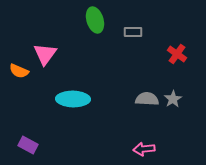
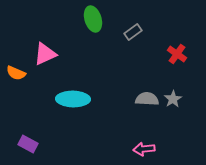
green ellipse: moved 2 px left, 1 px up
gray rectangle: rotated 36 degrees counterclockwise
pink triangle: rotated 30 degrees clockwise
orange semicircle: moved 3 px left, 2 px down
purple rectangle: moved 1 px up
